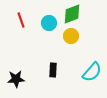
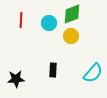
red line: rotated 21 degrees clockwise
cyan semicircle: moved 1 px right, 1 px down
